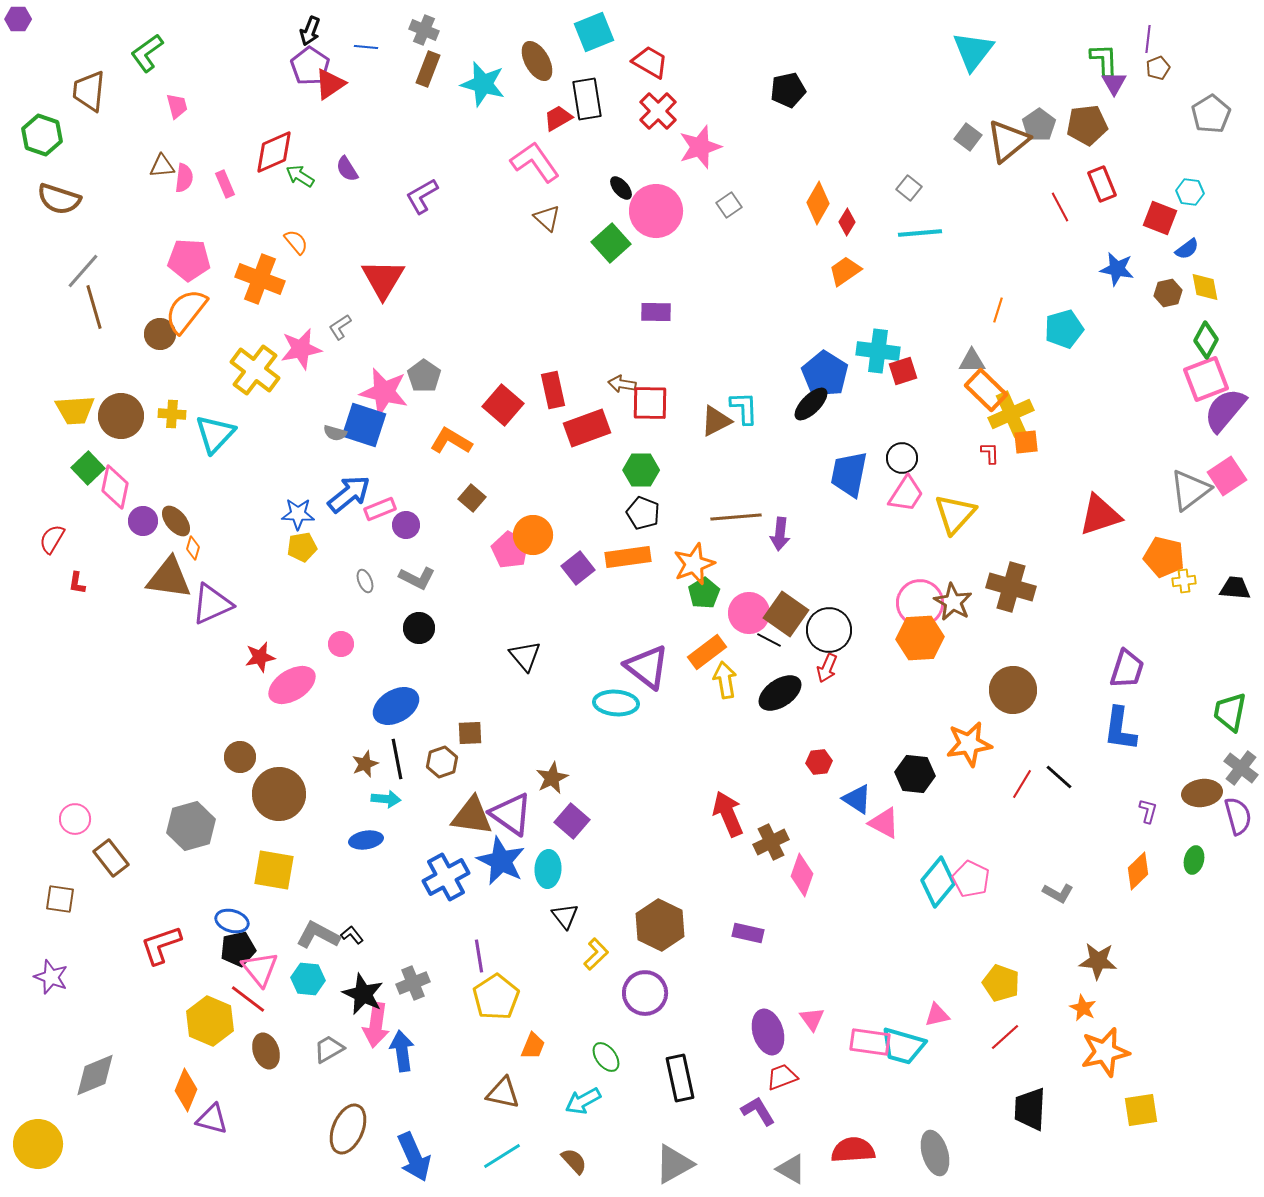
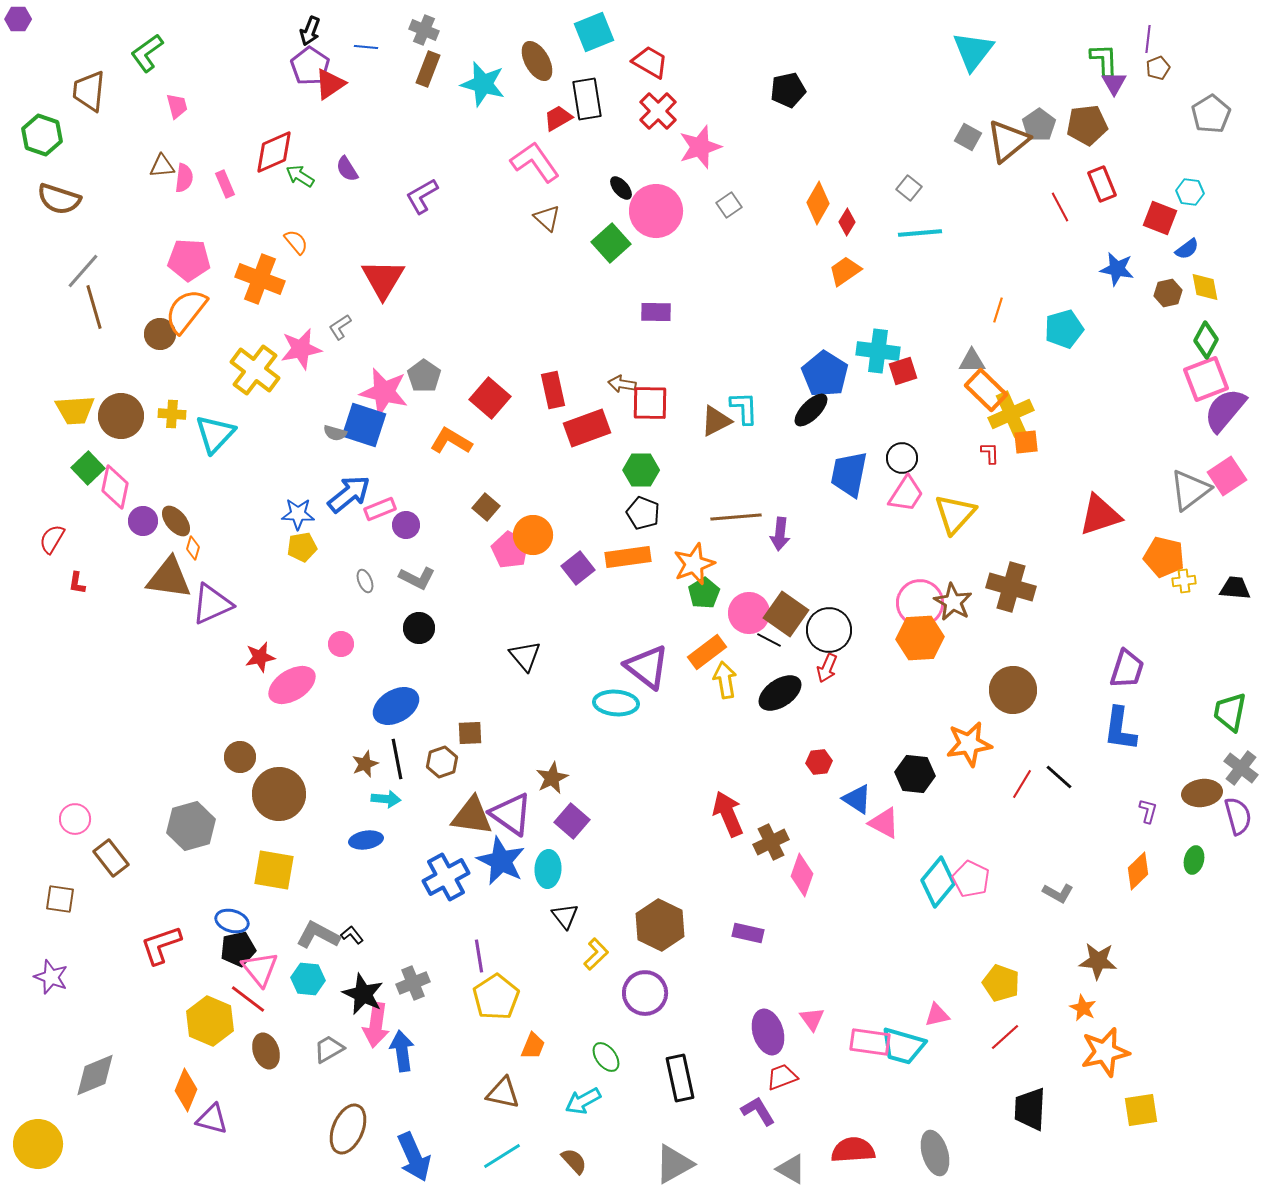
gray square at (968, 137): rotated 8 degrees counterclockwise
black ellipse at (811, 404): moved 6 px down
red square at (503, 405): moved 13 px left, 7 px up
brown square at (472, 498): moved 14 px right, 9 px down
